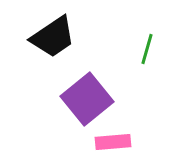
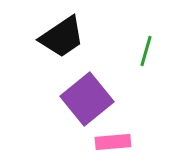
black trapezoid: moved 9 px right
green line: moved 1 px left, 2 px down
